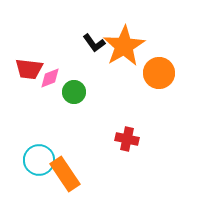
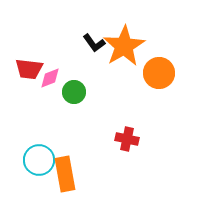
orange rectangle: rotated 24 degrees clockwise
